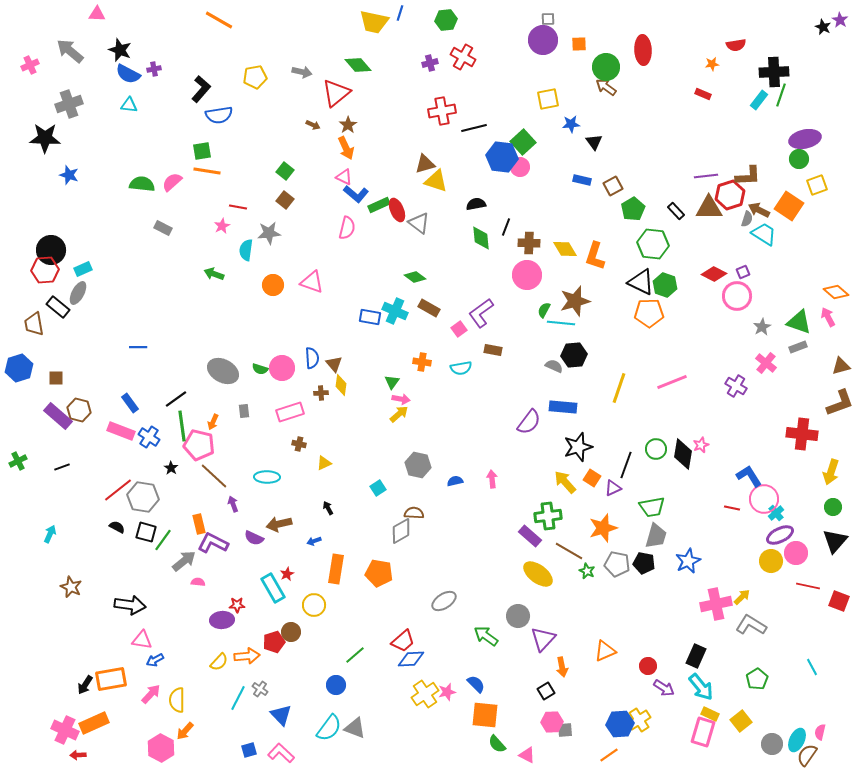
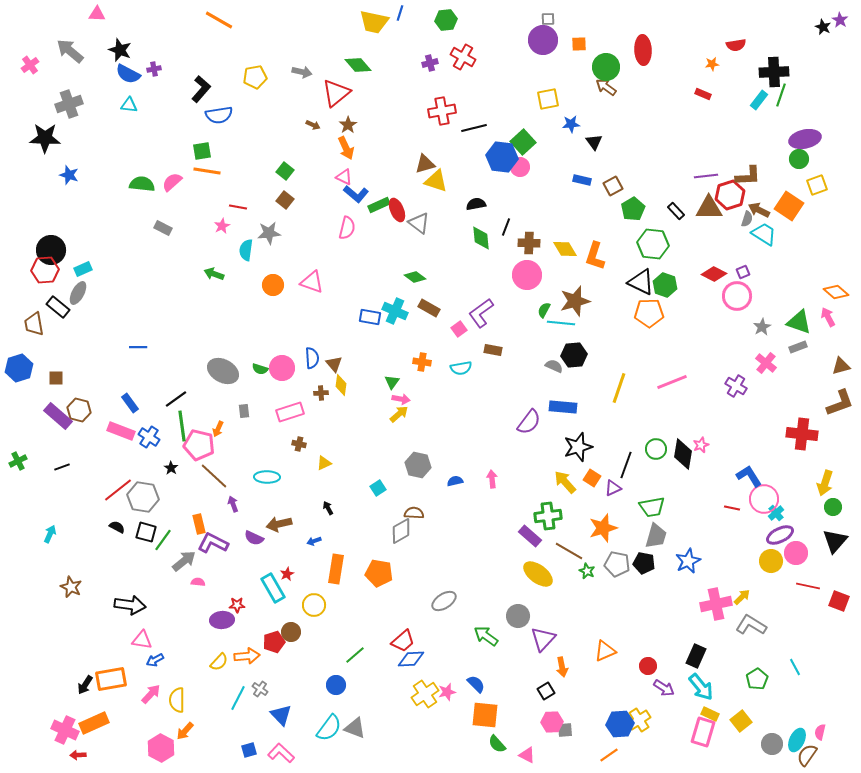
pink cross at (30, 65): rotated 12 degrees counterclockwise
orange arrow at (213, 422): moved 5 px right, 7 px down
yellow arrow at (831, 472): moved 6 px left, 11 px down
cyan line at (812, 667): moved 17 px left
